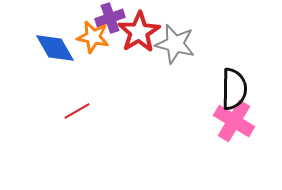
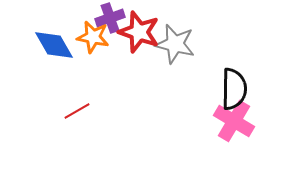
red star: rotated 21 degrees counterclockwise
blue diamond: moved 1 px left, 3 px up
